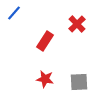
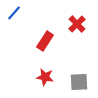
red star: moved 2 px up
